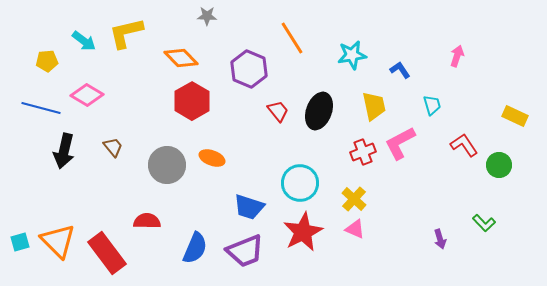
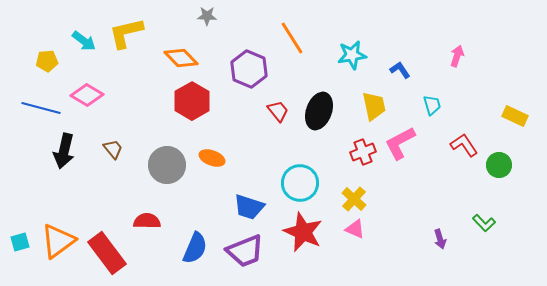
brown trapezoid: moved 2 px down
red star: rotated 21 degrees counterclockwise
orange triangle: rotated 39 degrees clockwise
